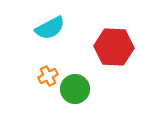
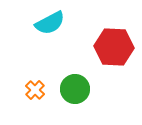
cyan semicircle: moved 5 px up
orange cross: moved 13 px left, 14 px down; rotated 18 degrees counterclockwise
